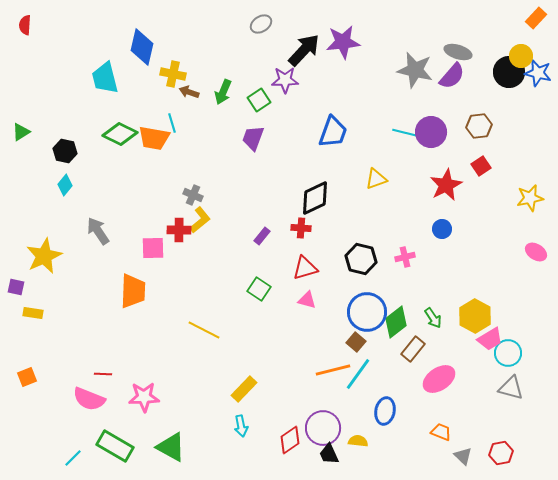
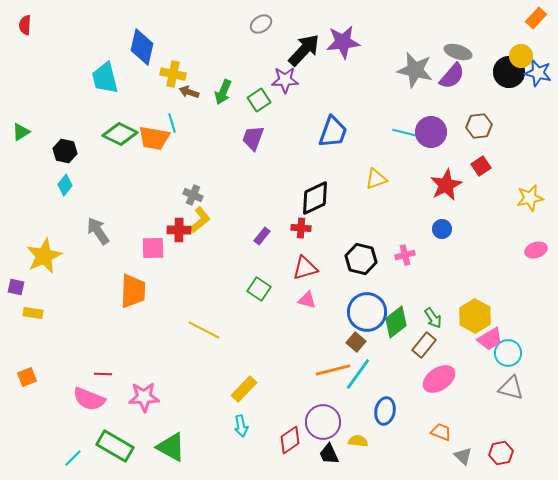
pink ellipse at (536, 252): moved 2 px up; rotated 50 degrees counterclockwise
pink cross at (405, 257): moved 2 px up
brown rectangle at (413, 349): moved 11 px right, 4 px up
purple circle at (323, 428): moved 6 px up
